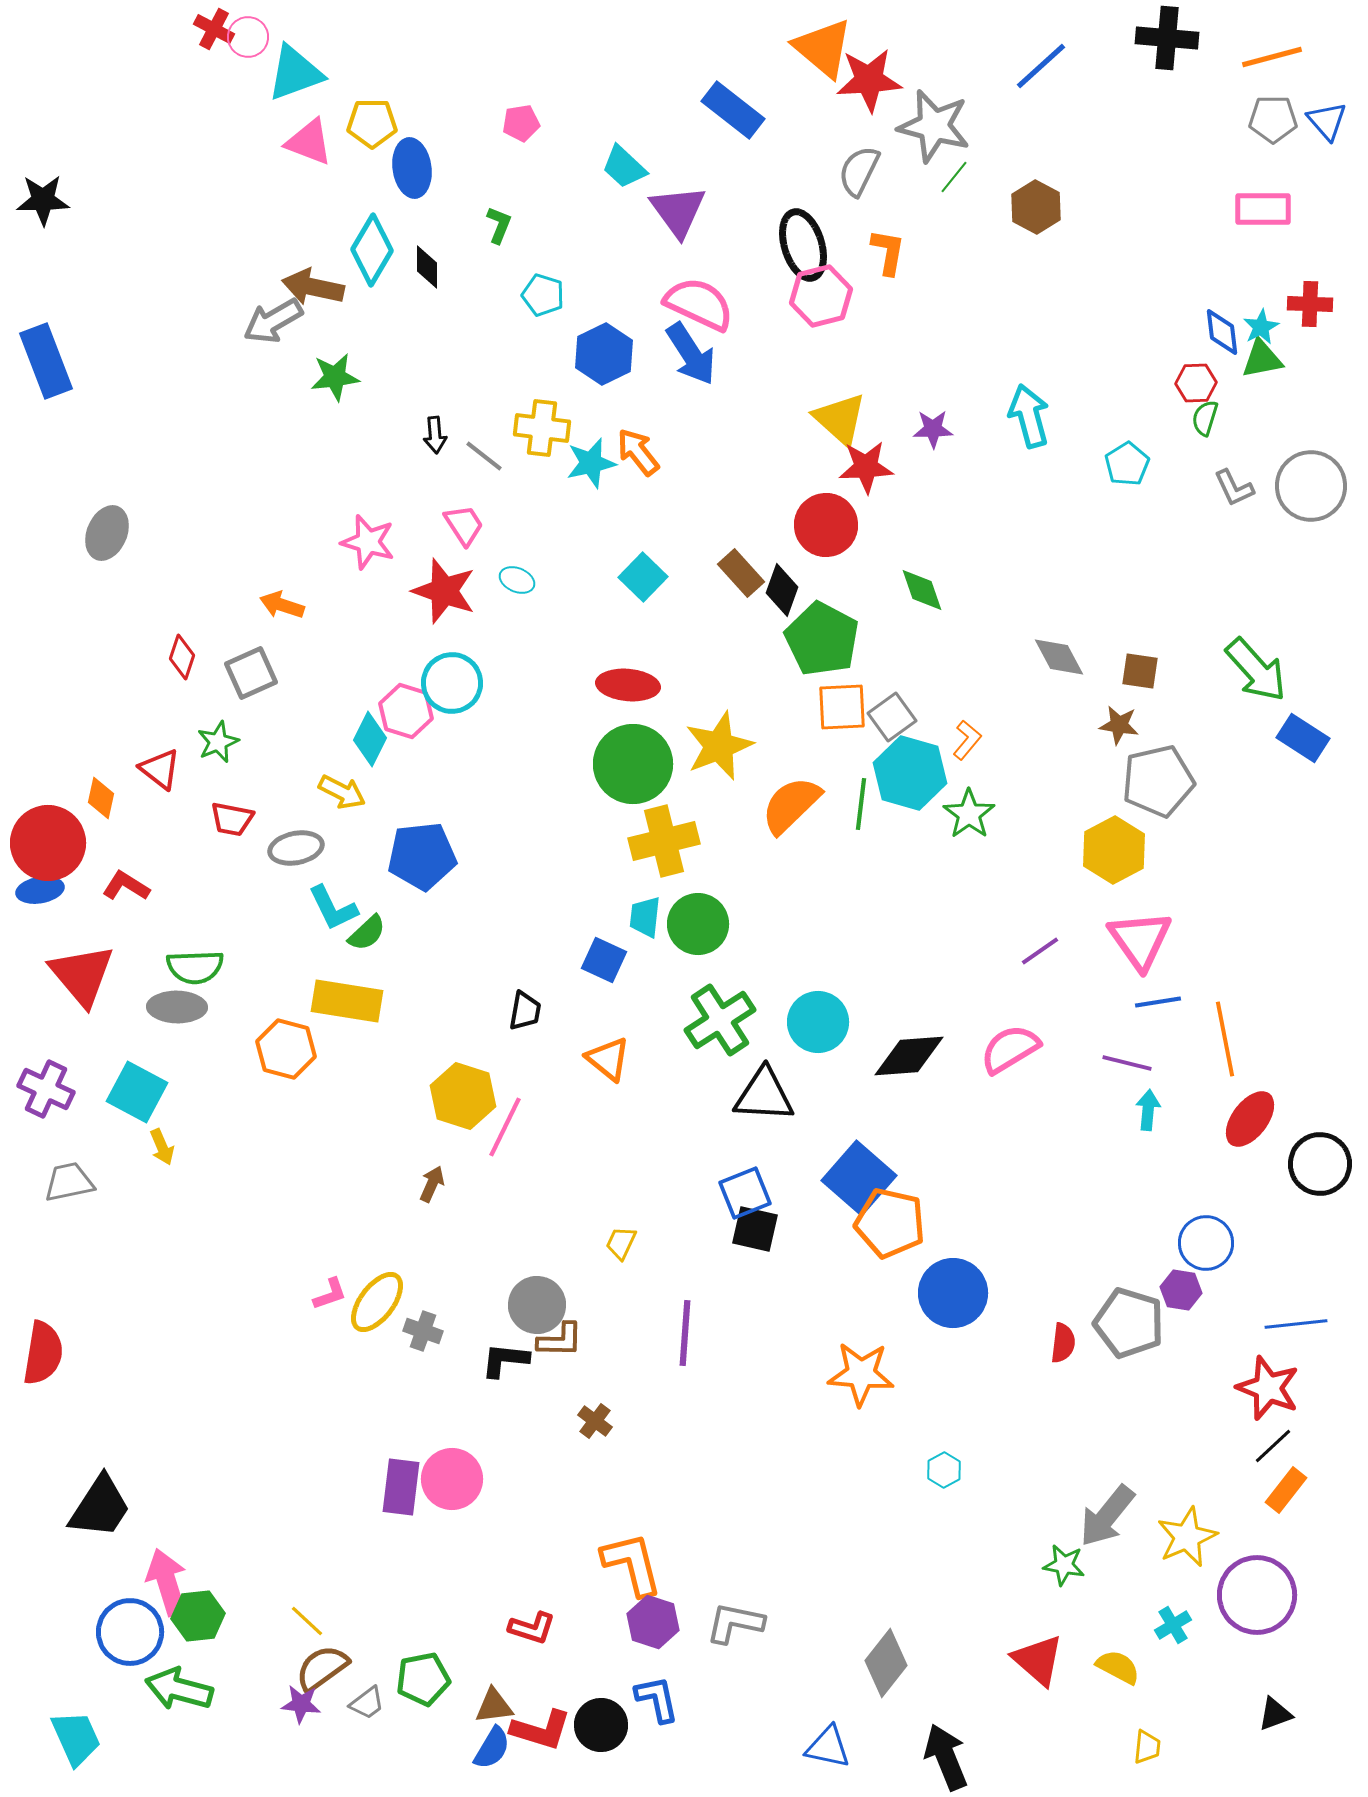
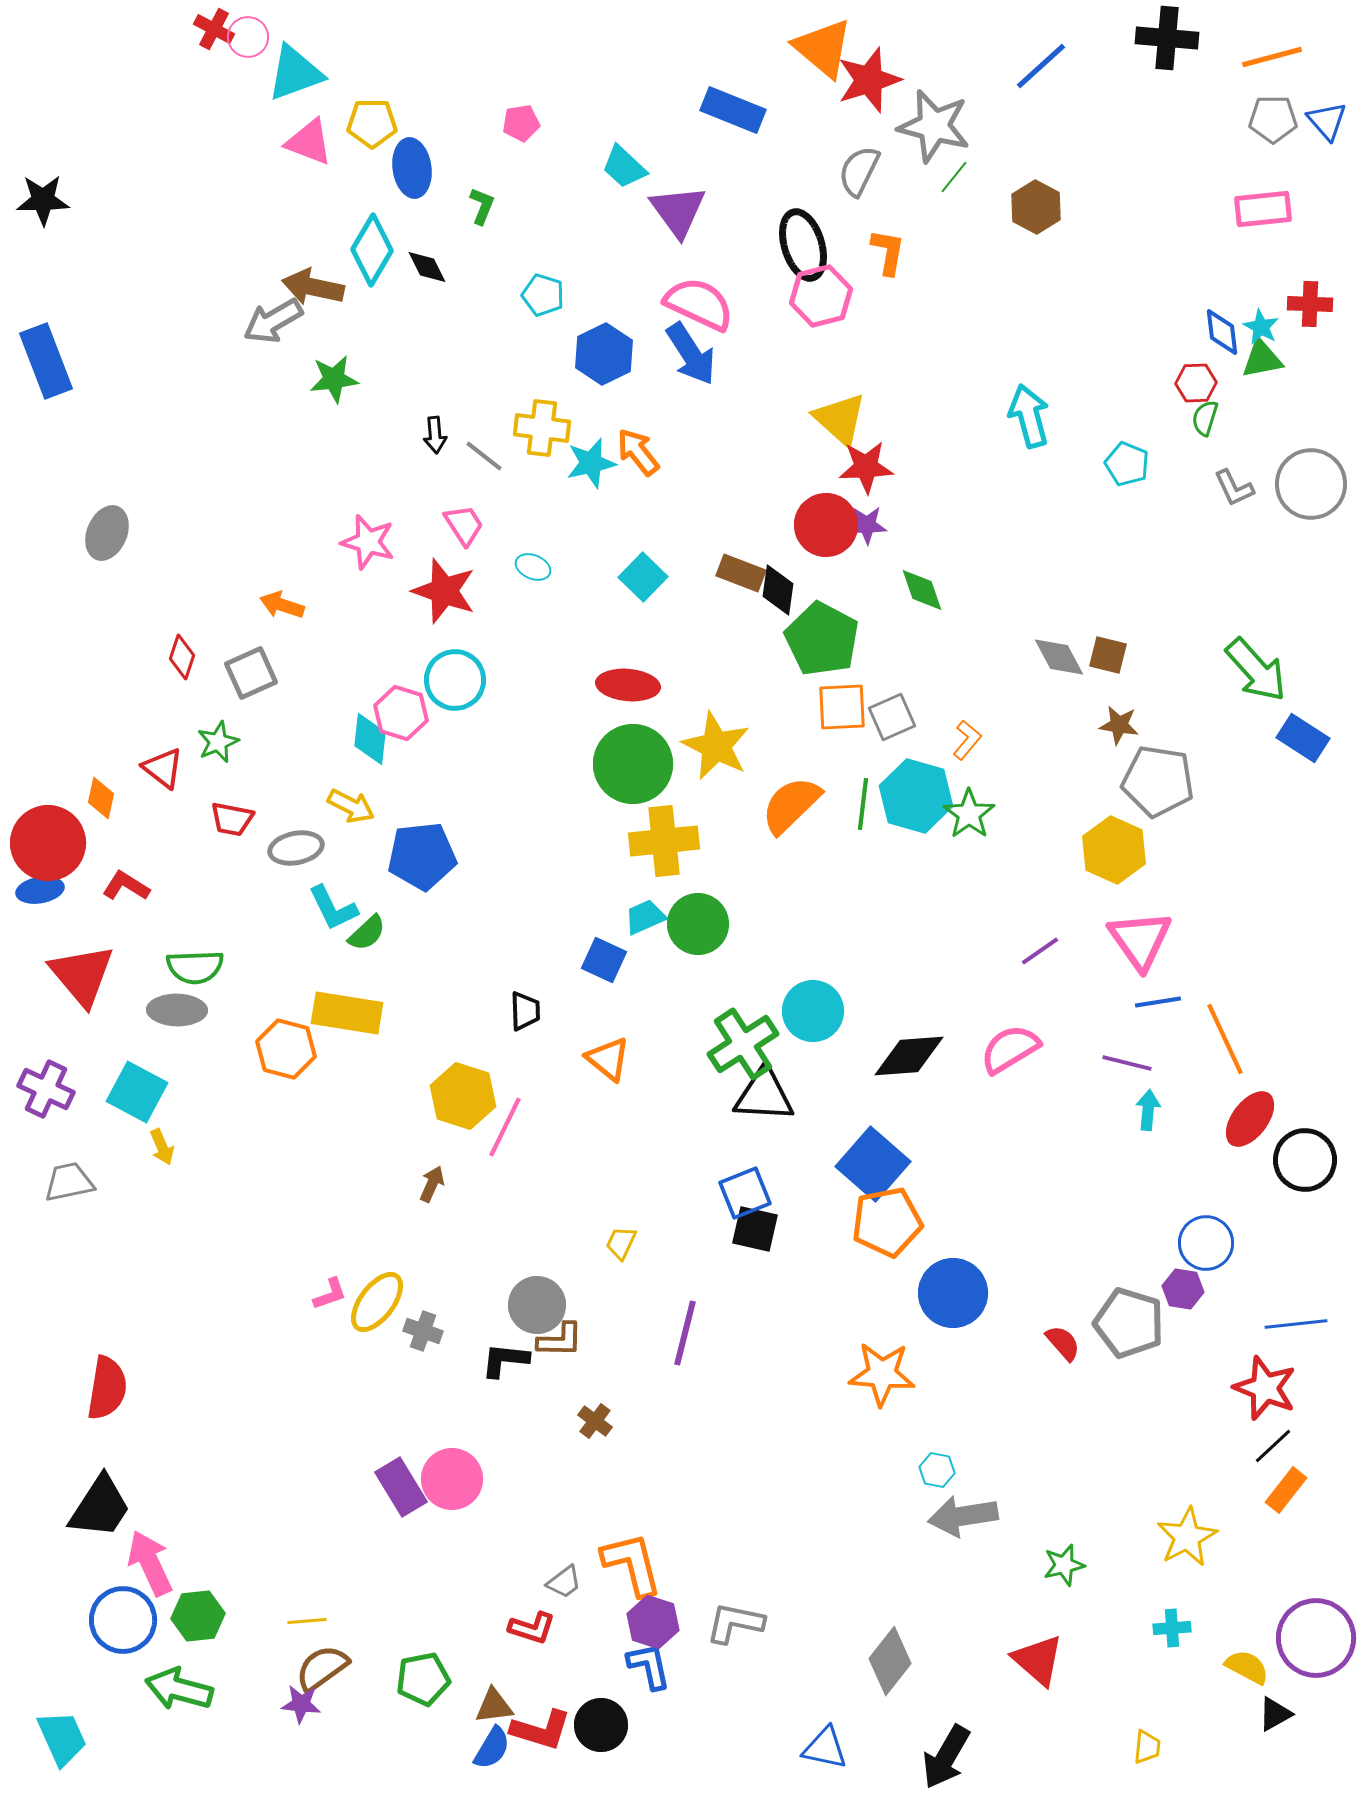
red star at (869, 80): rotated 14 degrees counterclockwise
blue rectangle at (733, 110): rotated 16 degrees counterclockwise
pink rectangle at (1263, 209): rotated 6 degrees counterclockwise
green L-shape at (499, 225): moved 17 px left, 19 px up
black diamond at (427, 267): rotated 27 degrees counterclockwise
cyan star at (1261, 327): rotated 15 degrees counterclockwise
green star at (335, 377): moved 1 px left, 2 px down
purple star at (933, 429): moved 66 px left, 96 px down
cyan pentagon at (1127, 464): rotated 18 degrees counterclockwise
gray circle at (1311, 486): moved 2 px up
brown rectangle at (741, 573): rotated 27 degrees counterclockwise
cyan ellipse at (517, 580): moved 16 px right, 13 px up
black diamond at (782, 590): moved 4 px left; rotated 12 degrees counterclockwise
brown square at (1140, 671): moved 32 px left, 16 px up; rotated 6 degrees clockwise
cyan circle at (452, 683): moved 3 px right, 3 px up
pink hexagon at (406, 711): moved 5 px left, 2 px down
gray square at (892, 717): rotated 12 degrees clockwise
cyan diamond at (370, 739): rotated 20 degrees counterclockwise
yellow star at (719, 746): moved 3 px left; rotated 24 degrees counterclockwise
red triangle at (160, 769): moved 3 px right, 1 px up
cyan hexagon at (910, 773): moved 6 px right, 23 px down
gray pentagon at (1158, 781): rotated 22 degrees clockwise
yellow arrow at (342, 792): moved 9 px right, 14 px down
green line at (861, 804): moved 2 px right
yellow cross at (664, 841): rotated 8 degrees clockwise
yellow hexagon at (1114, 850): rotated 8 degrees counterclockwise
cyan trapezoid at (645, 917): rotated 60 degrees clockwise
yellow rectangle at (347, 1001): moved 12 px down
gray ellipse at (177, 1007): moved 3 px down
black trapezoid at (525, 1011): rotated 12 degrees counterclockwise
green cross at (720, 1020): moved 23 px right, 24 px down
cyan circle at (818, 1022): moved 5 px left, 11 px up
orange line at (1225, 1039): rotated 14 degrees counterclockwise
black circle at (1320, 1164): moved 15 px left, 4 px up
blue square at (859, 1178): moved 14 px right, 14 px up
orange pentagon at (890, 1223): moved 3 px left, 1 px up; rotated 24 degrees counterclockwise
purple hexagon at (1181, 1290): moved 2 px right, 1 px up
purple line at (685, 1333): rotated 10 degrees clockwise
red semicircle at (1063, 1343): rotated 48 degrees counterclockwise
red semicircle at (43, 1353): moved 64 px right, 35 px down
orange star at (861, 1374): moved 21 px right
red star at (1268, 1388): moved 3 px left
cyan hexagon at (944, 1470): moved 7 px left; rotated 20 degrees counterclockwise
purple rectangle at (401, 1487): rotated 38 degrees counterclockwise
gray arrow at (1107, 1516): moved 144 px left; rotated 42 degrees clockwise
yellow star at (1187, 1537): rotated 4 degrees counterclockwise
green star at (1064, 1565): rotated 24 degrees counterclockwise
pink arrow at (167, 1582): moved 17 px left, 19 px up; rotated 8 degrees counterclockwise
purple circle at (1257, 1595): moved 59 px right, 43 px down
yellow line at (307, 1621): rotated 48 degrees counterclockwise
cyan cross at (1173, 1625): moved 1 px left, 3 px down; rotated 27 degrees clockwise
blue circle at (130, 1632): moved 7 px left, 12 px up
gray diamond at (886, 1663): moved 4 px right, 2 px up
yellow semicircle at (1118, 1667): moved 129 px right
blue L-shape at (657, 1699): moved 8 px left, 33 px up
gray trapezoid at (367, 1703): moved 197 px right, 121 px up
black triangle at (1275, 1714): rotated 9 degrees counterclockwise
cyan trapezoid at (76, 1738): moved 14 px left
blue triangle at (828, 1747): moved 3 px left, 1 px down
black arrow at (946, 1757): rotated 128 degrees counterclockwise
